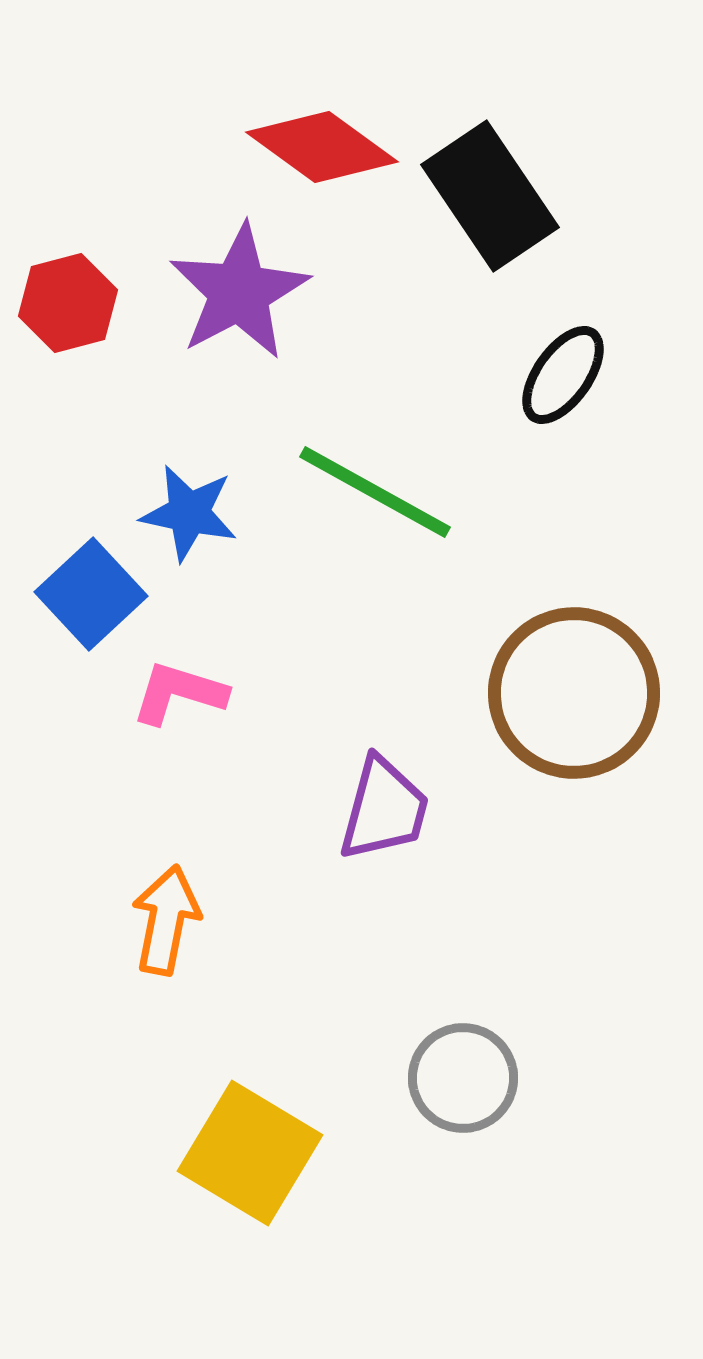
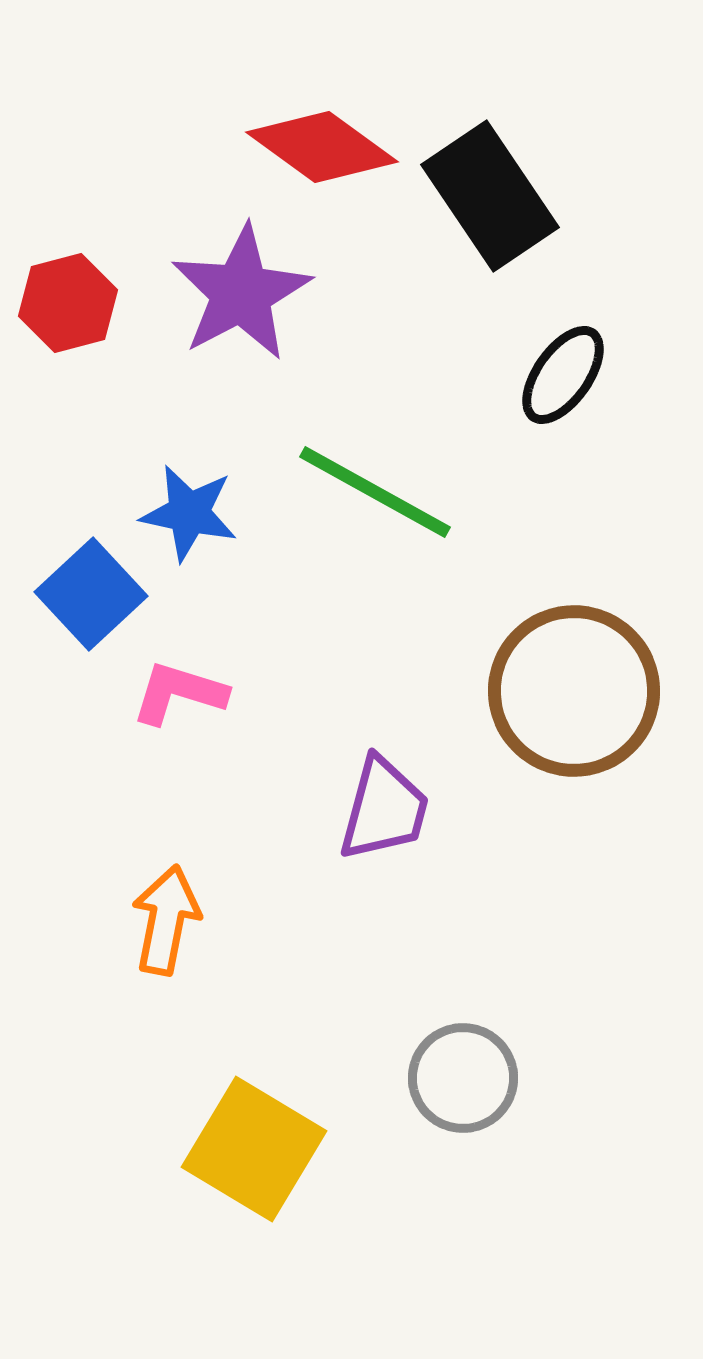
purple star: moved 2 px right, 1 px down
brown circle: moved 2 px up
yellow square: moved 4 px right, 4 px up
